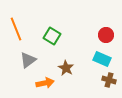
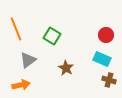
orange arrow: moved 24 px left, 2 px down
